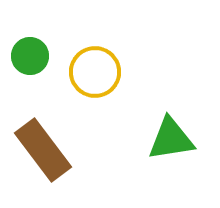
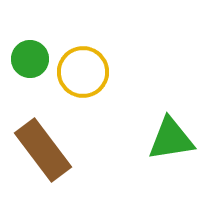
green circle: moved 3 px down
yellow circle: moved 12 px left
